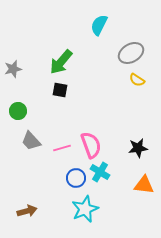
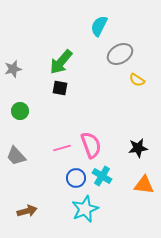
cyan semicircle: moved 1 px down
gray ellipse: moved 11 px left, 1 px down
black square: moved 2 px up
green circle: moved 2 px right
gray trapezoid: moved 15 px left, 15 px down
cyan cross: moved 2 px right, 4 px down
